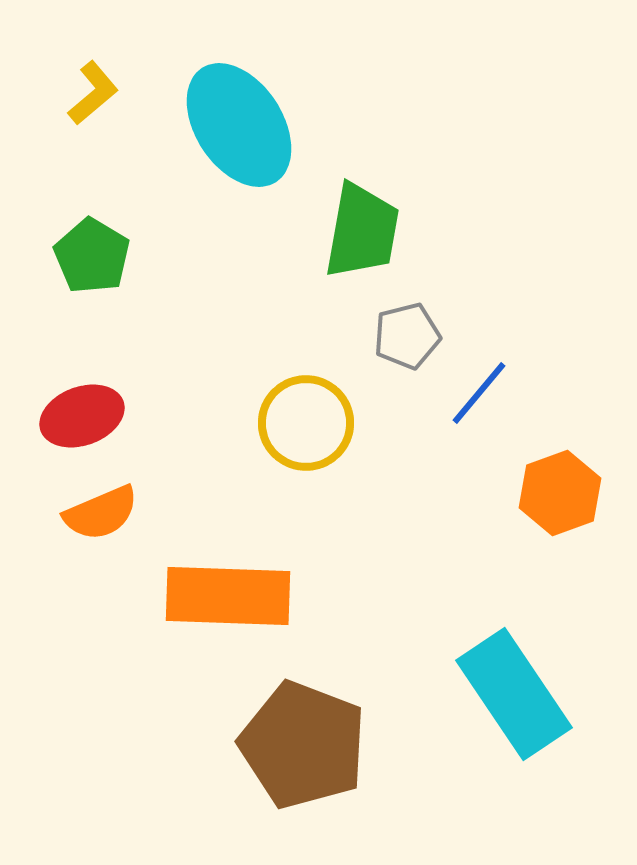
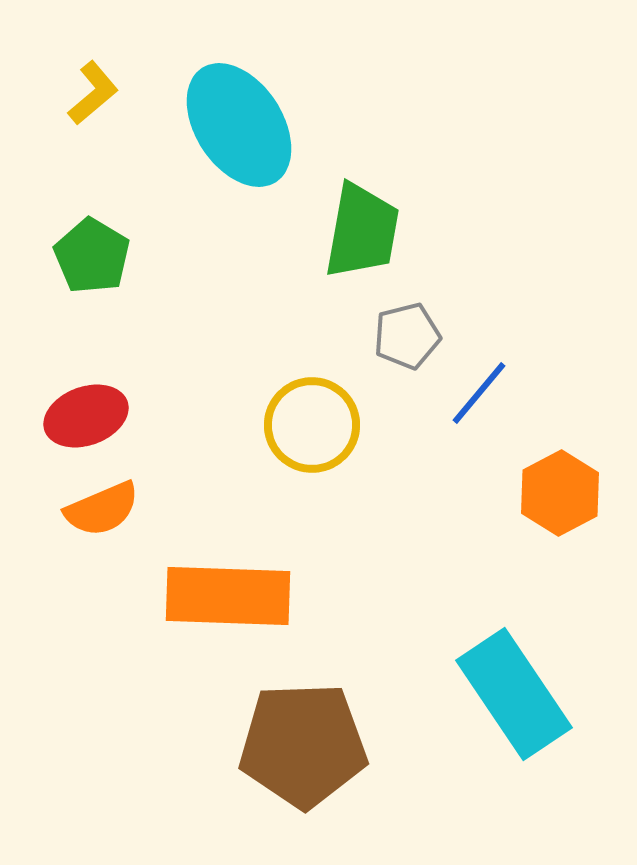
red ellipse: moved 4 px right
yellow circle: moved 6 px right, 2 px down
orange hexagon: rotated 8 degrees counterclockwise
orange semicircle: moved 1 px right, 4 px up
brown pentagon: rotated 23 degrees counterclockwise
